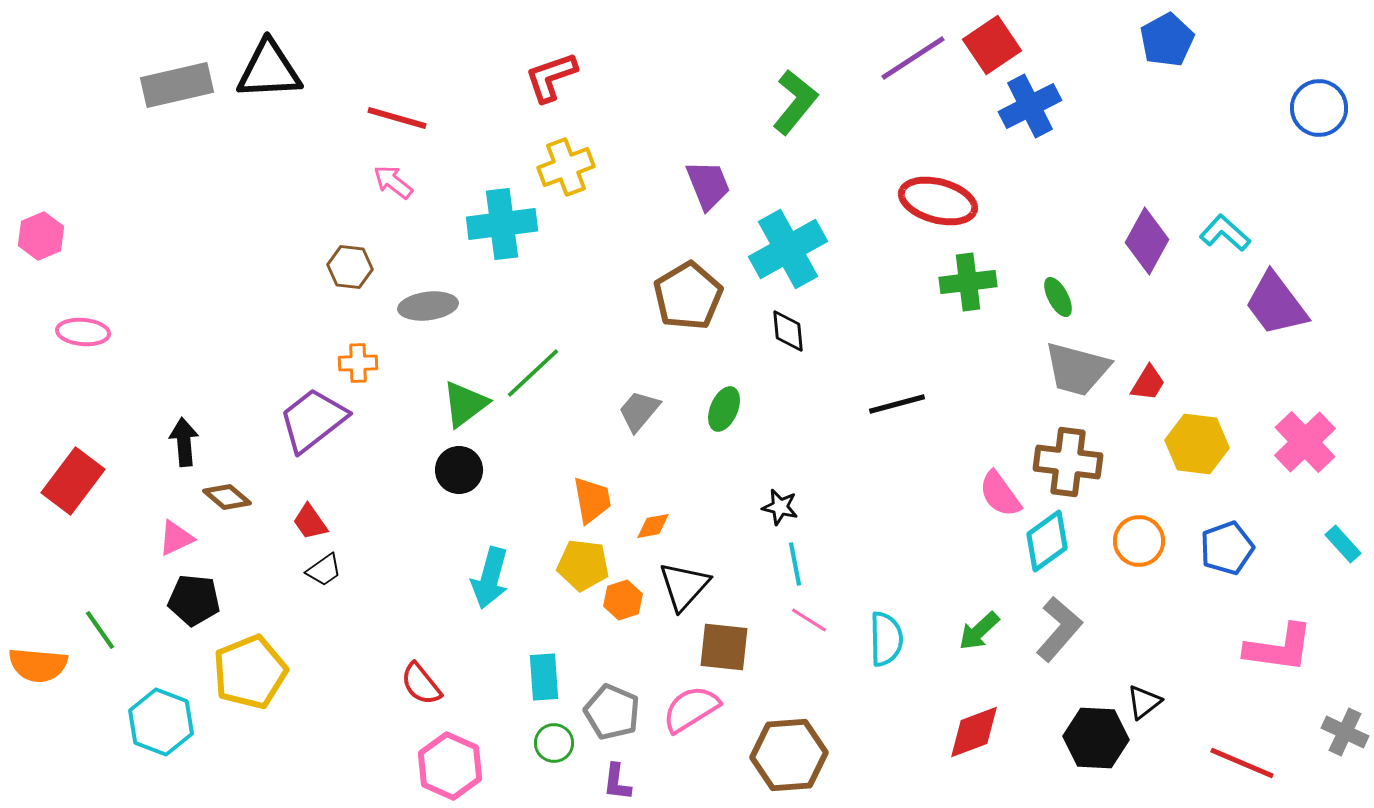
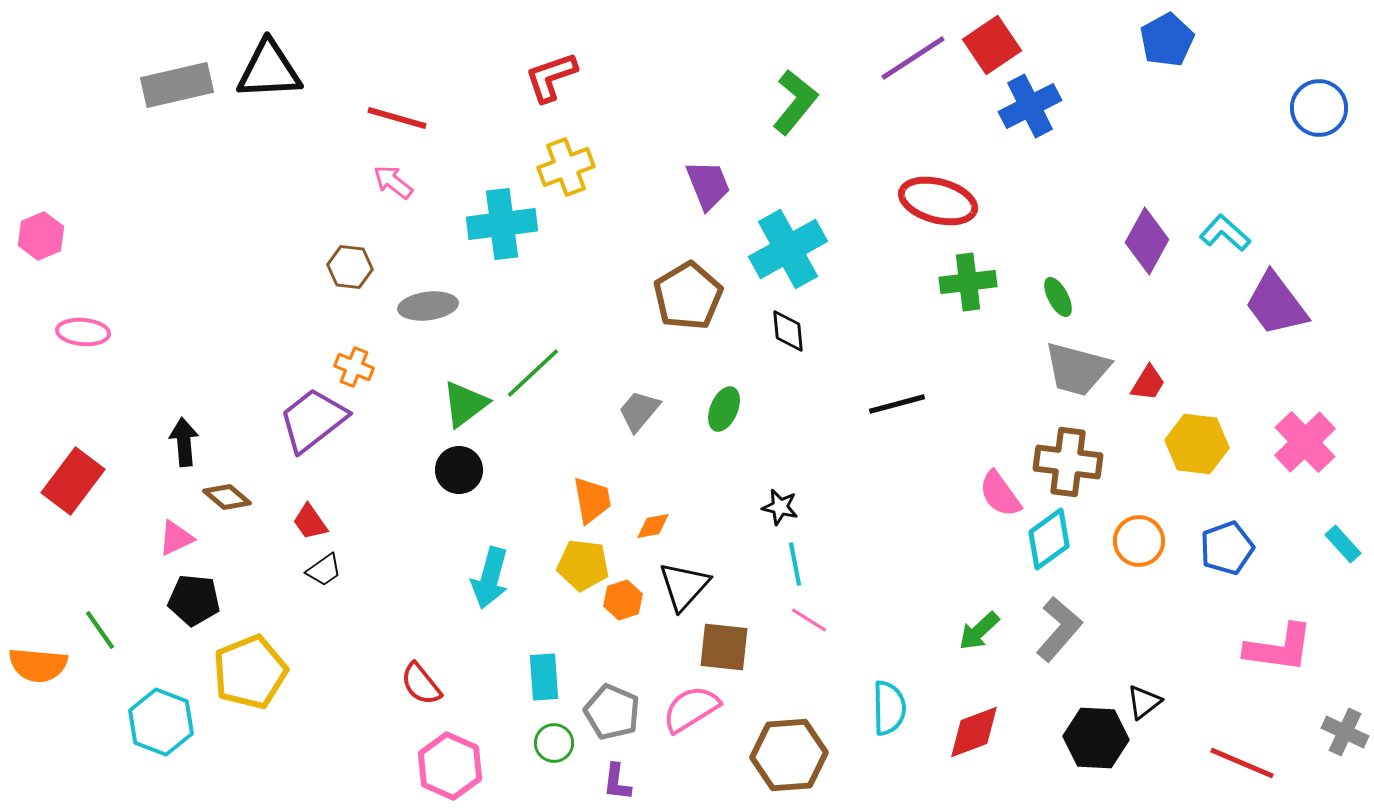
orange cross at (358, 363): moved 4 px left, 4 px down; rotated 24 degrees clockwise
cyan diamond at (1047, 541): moved 2 px right, 2 px up
cyan semicircle at (886, 639): moved 3 px right, 69 px down
